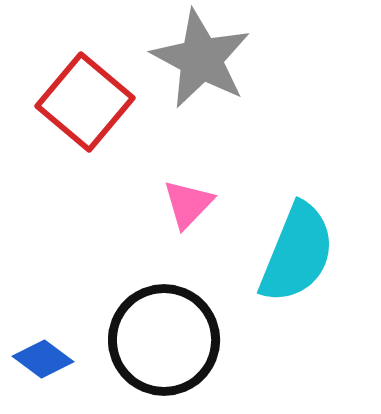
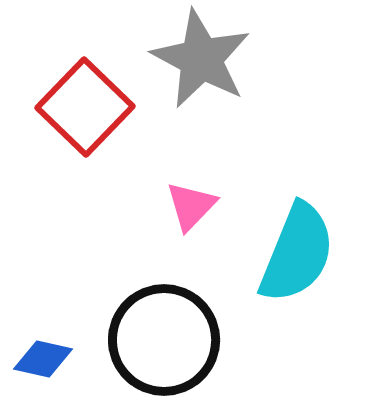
red square: moved 5 px down; rotated 4 degrees clockwise
pink triangle: moved 3 px right, 2 px down
blue diamond: rotated 24 degrees counterclockwise
